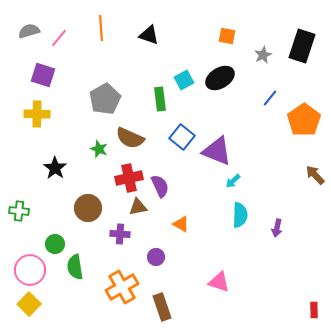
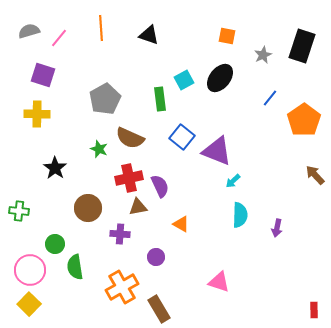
black ellipse: rotated 20 degrees counterclockwise
brown rectangle: moved 3 px left, 2 px down; rotated 12 degrees counterclockwise
